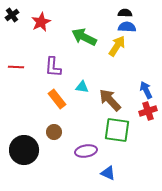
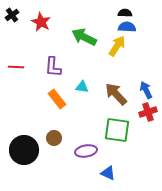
red star: rotated 18 degrees counterclockwise
brown arrow: moved 6 px right, 6 px up
red cross: moved 1 px down
brown circle: moved 6 px down
